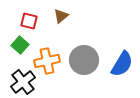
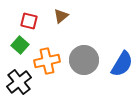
black cross: moved 4 px left
